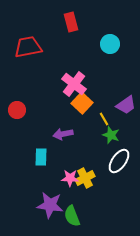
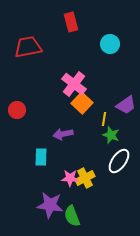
yellow line: rotated 40 degrees clockwise
